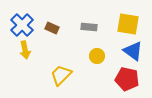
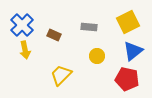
yellow square: moved 2 px up; rotated 35 degrees counterclockwise
brown rectangle: moved 2 px right, 7 px down
blue triangle: rotated 45 degrees clockwise
